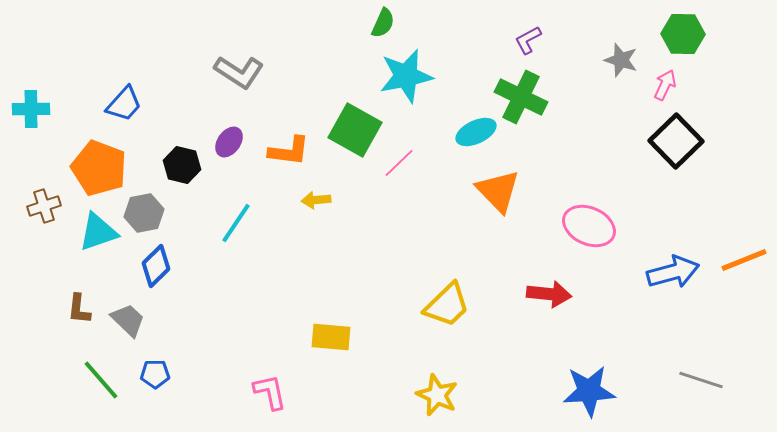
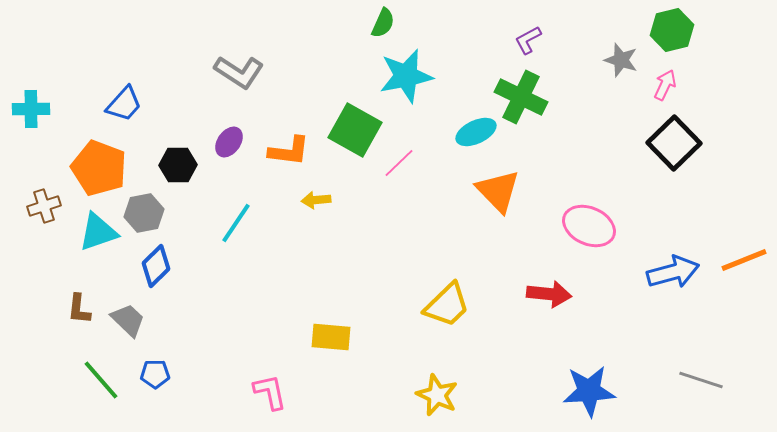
green hexagon: moved 11 px left, 4 px up; rotated 15 degrees counterclockwise
black square: moved 2 px left, 2 px down
black hexagon: moved 4 px left; rotated 15 degrees counterclockwise
